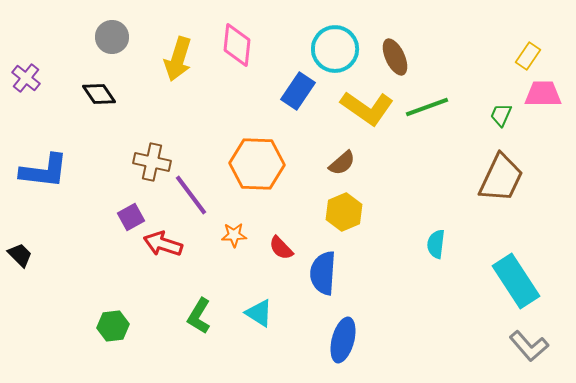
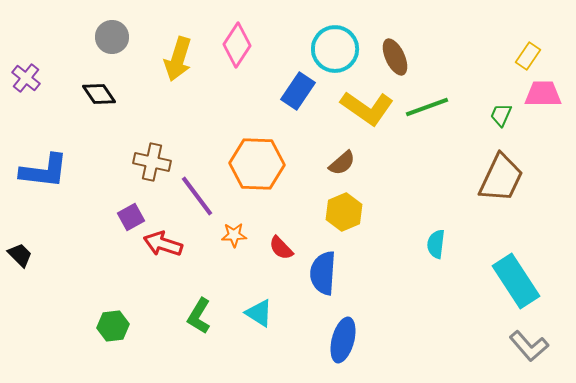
pink diamond: rotated 27 degrees clockwise
purple line: moved 6 px right, 1 px down
